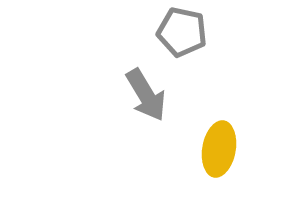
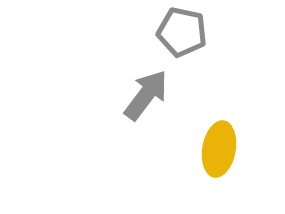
gray arrow: rotated 112 degrees counterclockwise
